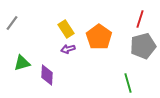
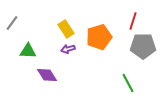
red line: moved 7 px left, 2 px down
orange pentagon: rotated 20 degrees clockwise
gray pentagon: rotated 15 degrees clockwise
green triangle: moved 6 px right, 12 px up; rotated 18 degrees clockwise
purple diamond: rotated 35 degrees counterclockwise
green line: rotated 12 degrees counterclockwise
